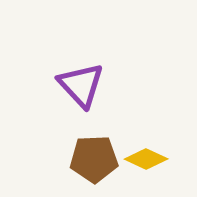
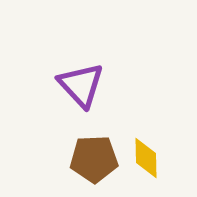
yellow diamond: moved 1 px up; rotated 63 degrees clockwise
